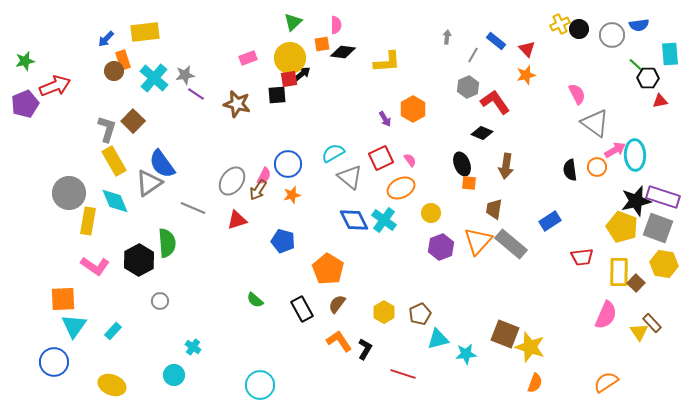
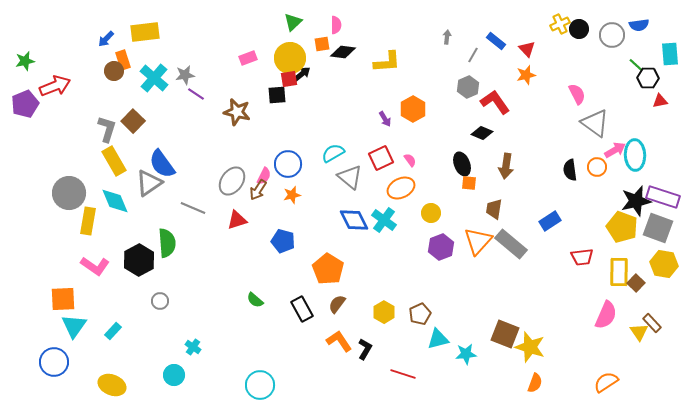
brown star at (237, 104): moved 8 px down
